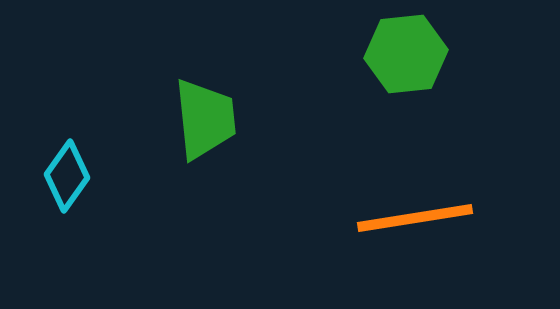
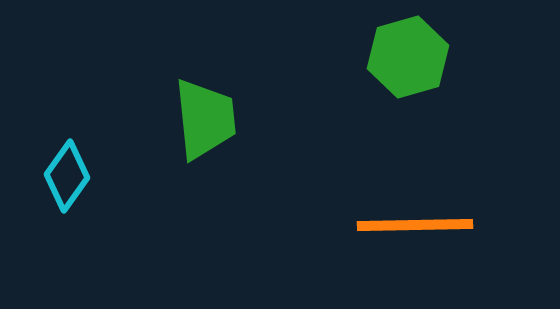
green hexagon: moved 2 px right, 3 px down; rotated 10 degrees counterclockwise
orange line: moved 7 px down; rotated 8 degrees clockwise
